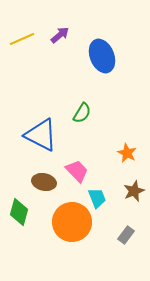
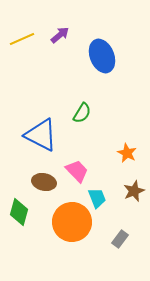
gray rectangle: moved 6 px left, 4 px down
